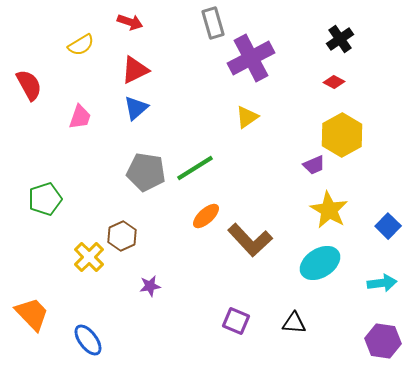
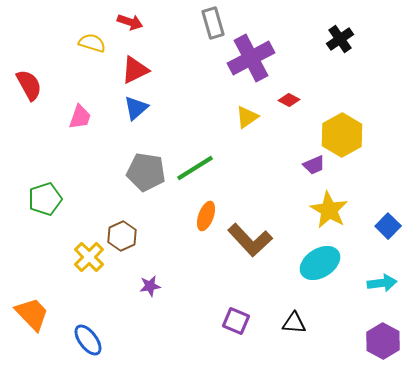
yellow semicircle: moved 11 px right, 2 px up; rotated 132 degrees counterclockwise
red diamond: moved 45 px left, 18 px down
orange ellipse: rotated 28 degrees counterclockwise
purple hexagon: rotated 20 degrees clockwise
